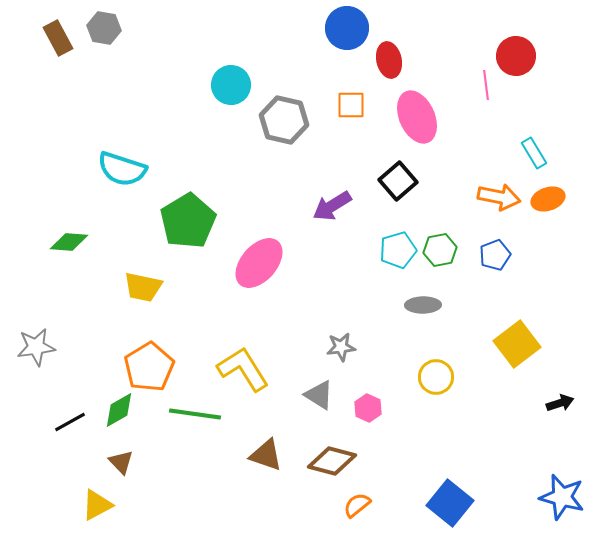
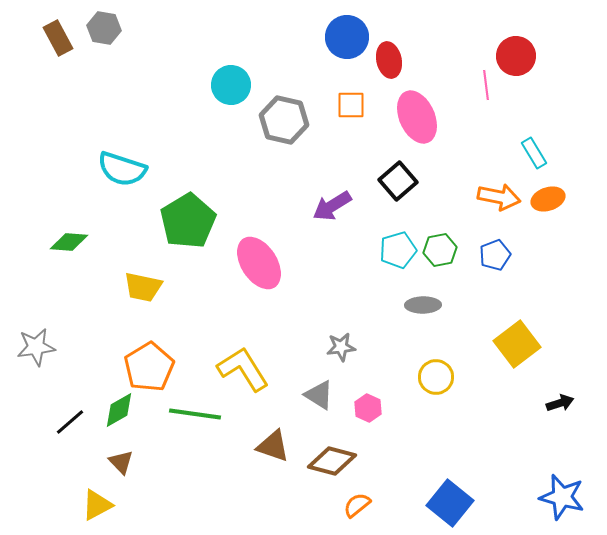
blue circle at (347, 28): moved 9 px down
pink ellipse at (259, 263): rotated 74 degrees counterclockwise
black line at (70, 422): rotated 12 degrees counterclockwise
brown triangle at (266, 455): moved 7 px right, 9 px up
